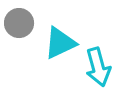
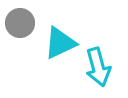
gray circle: moved 1 px right
